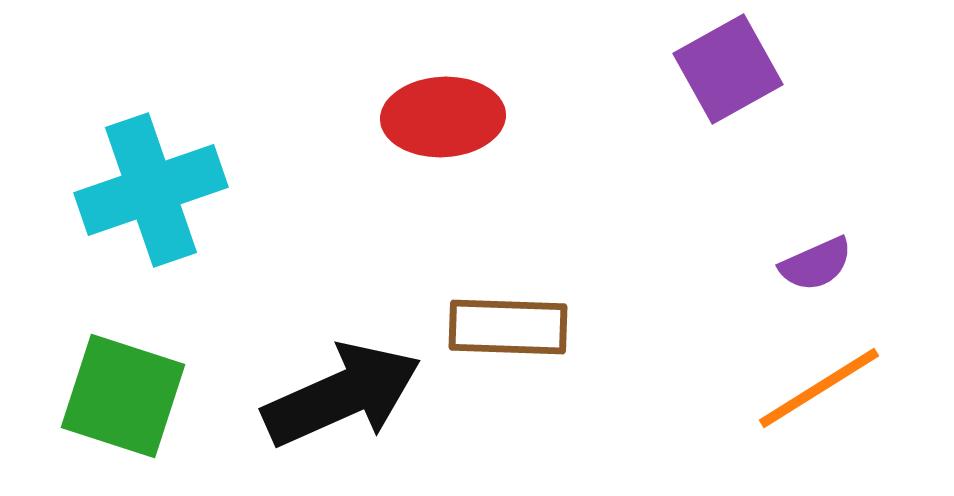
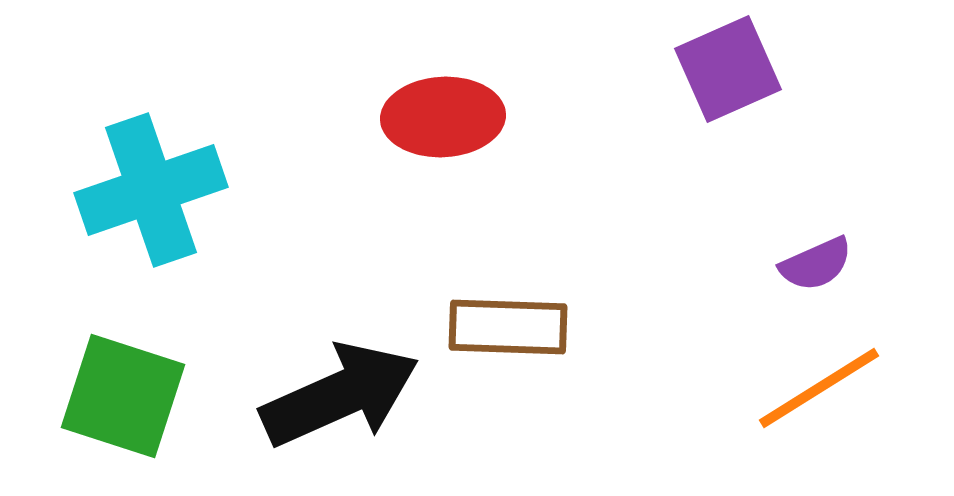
purple square: rotated 5 degrees clockwise
black arrow: moved 2 px left
